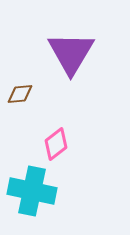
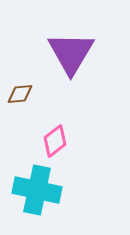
pink diamond: moved 1 px left, 3 px up
cyan cross: moved 5 px right, 1 px up
